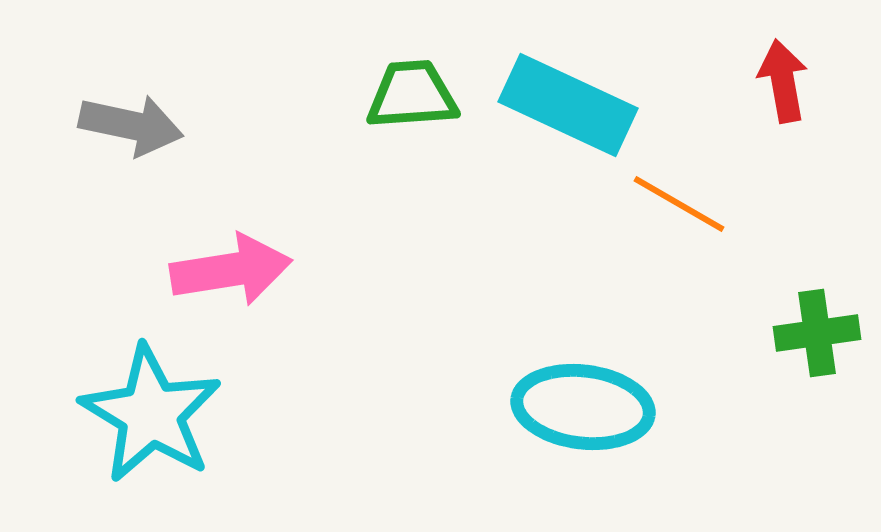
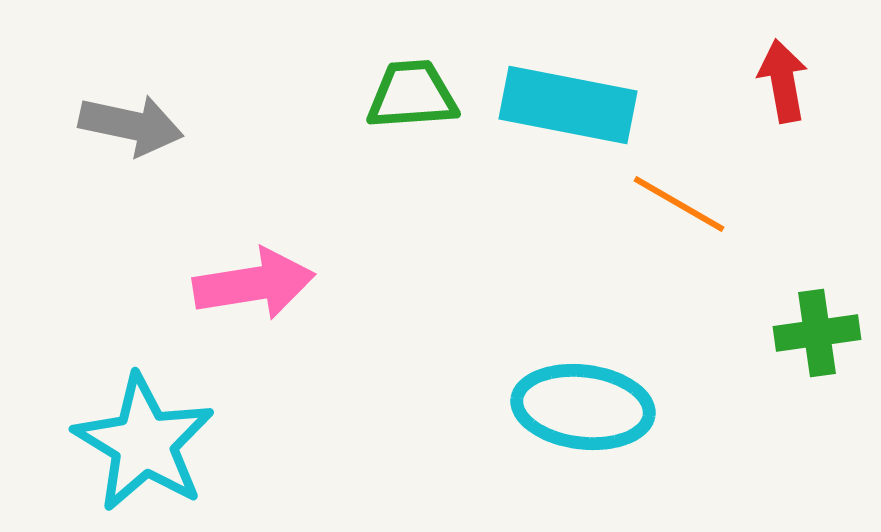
cyan rectangle: rotated 14 degrees counterclockwise
pink arrow: moved 23 px right, 14 px down
cyan star: moved 7 px left, 29 px down
